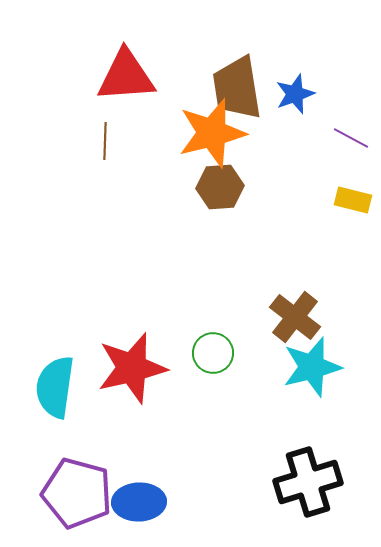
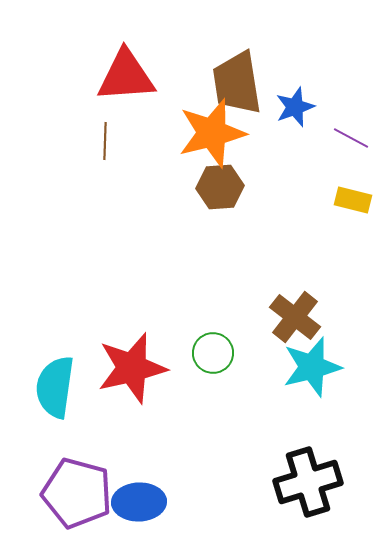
brown trapezoid: moved 5 px up
blue star: moved 13 px down
